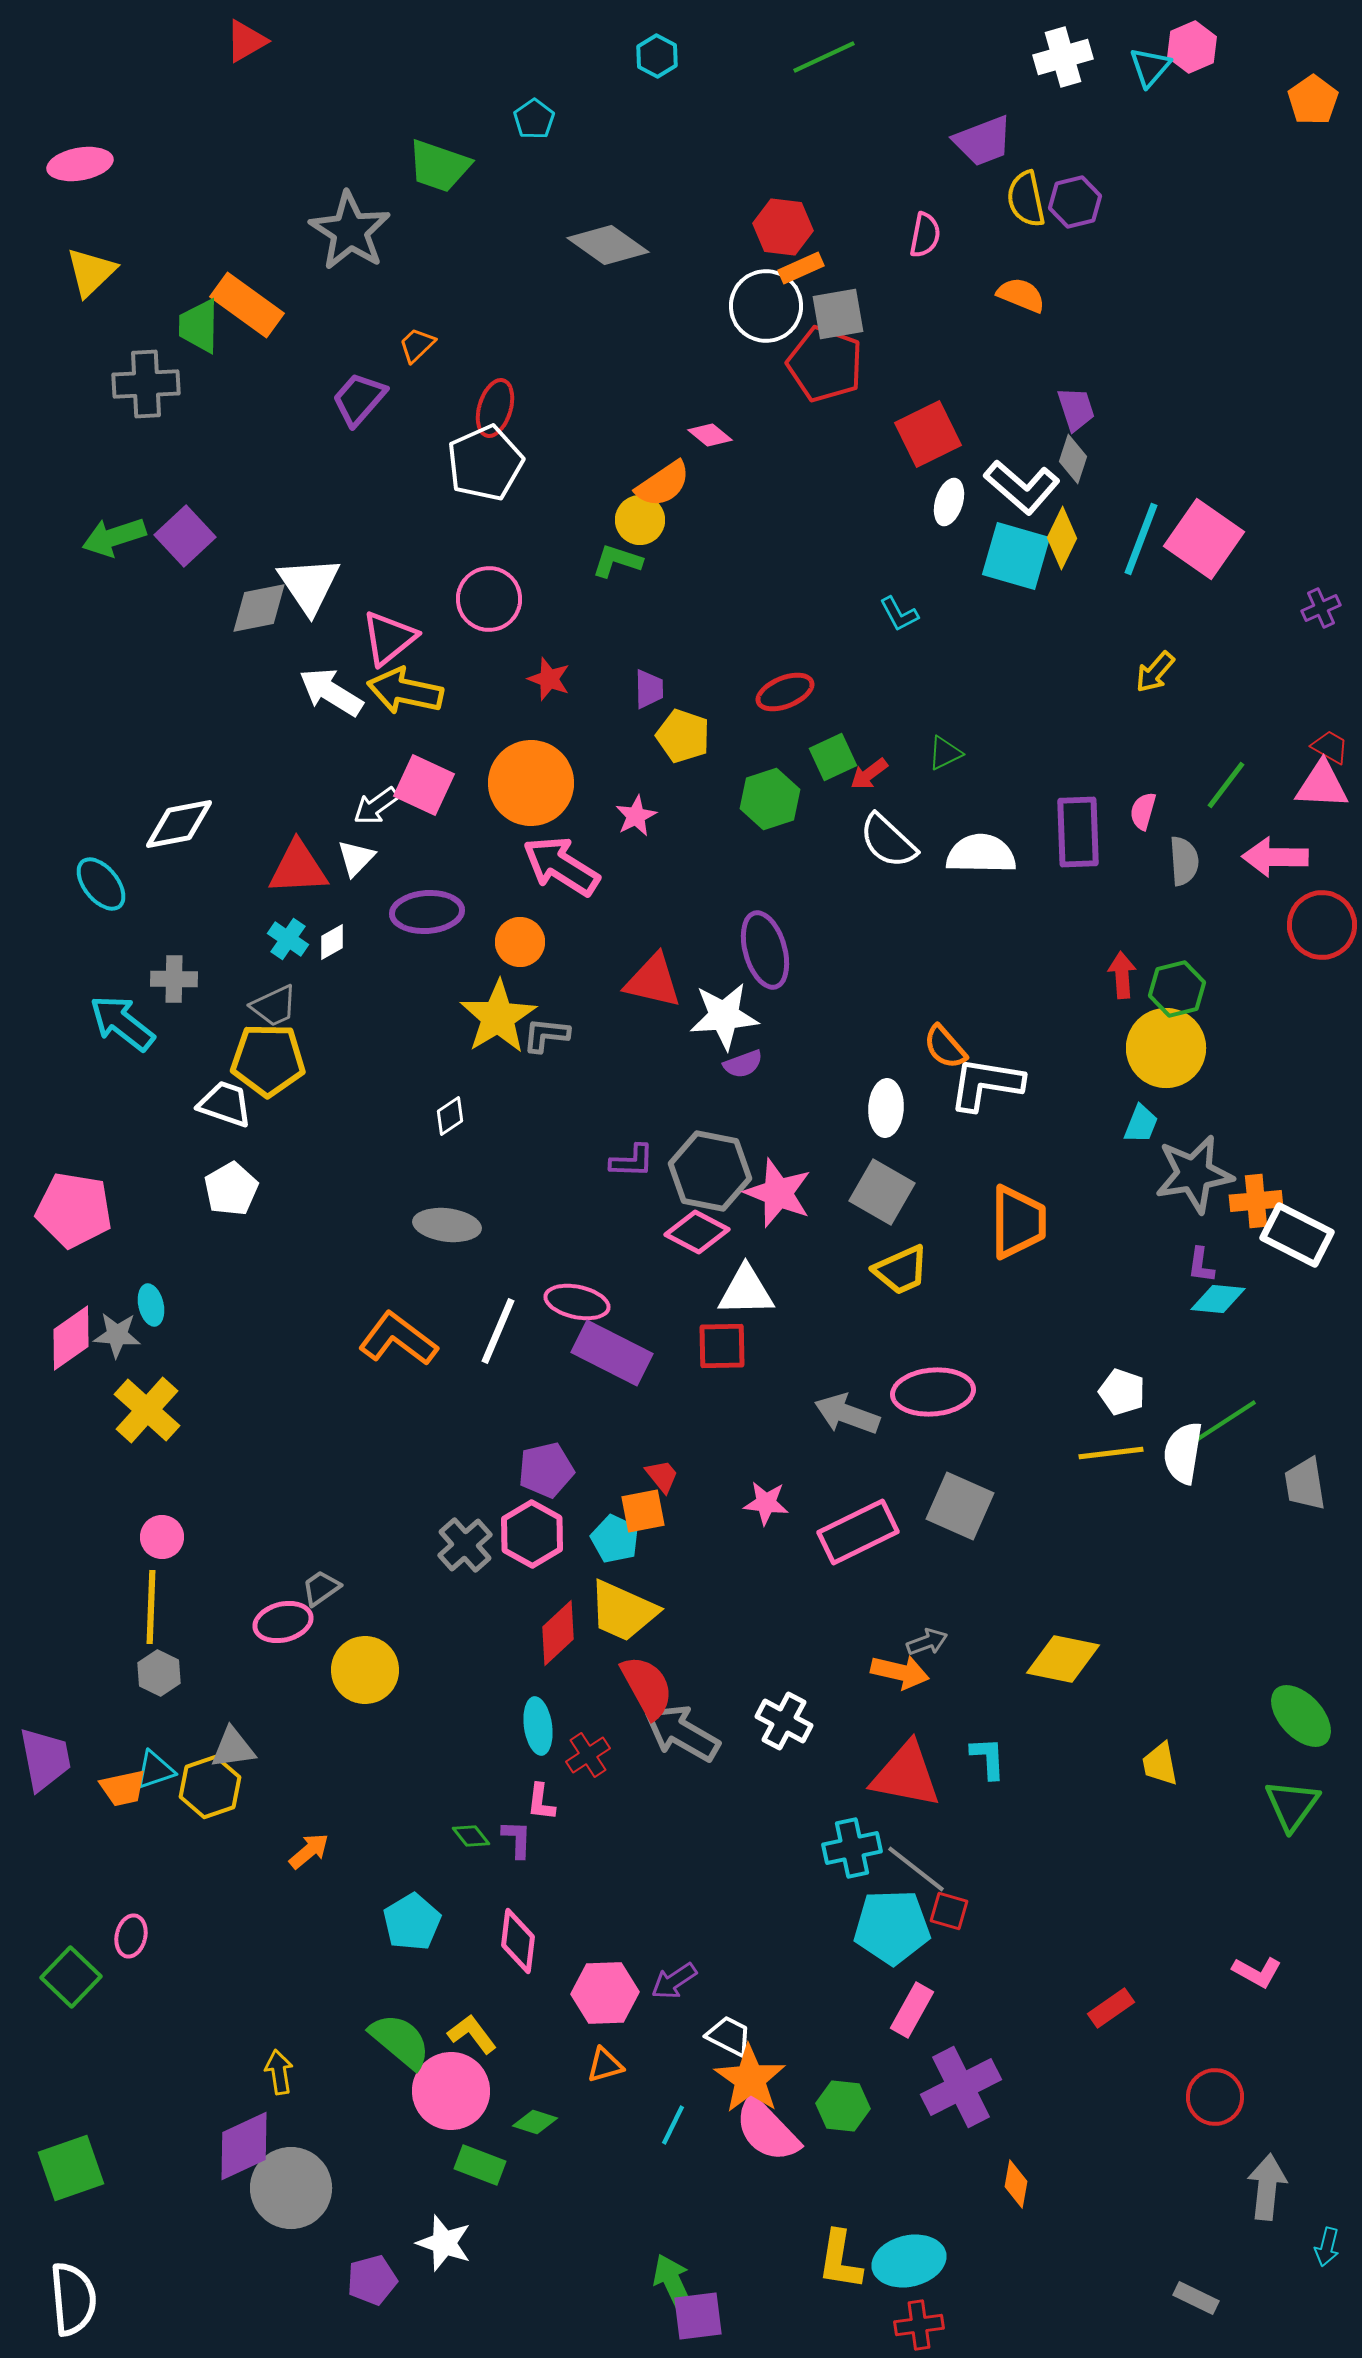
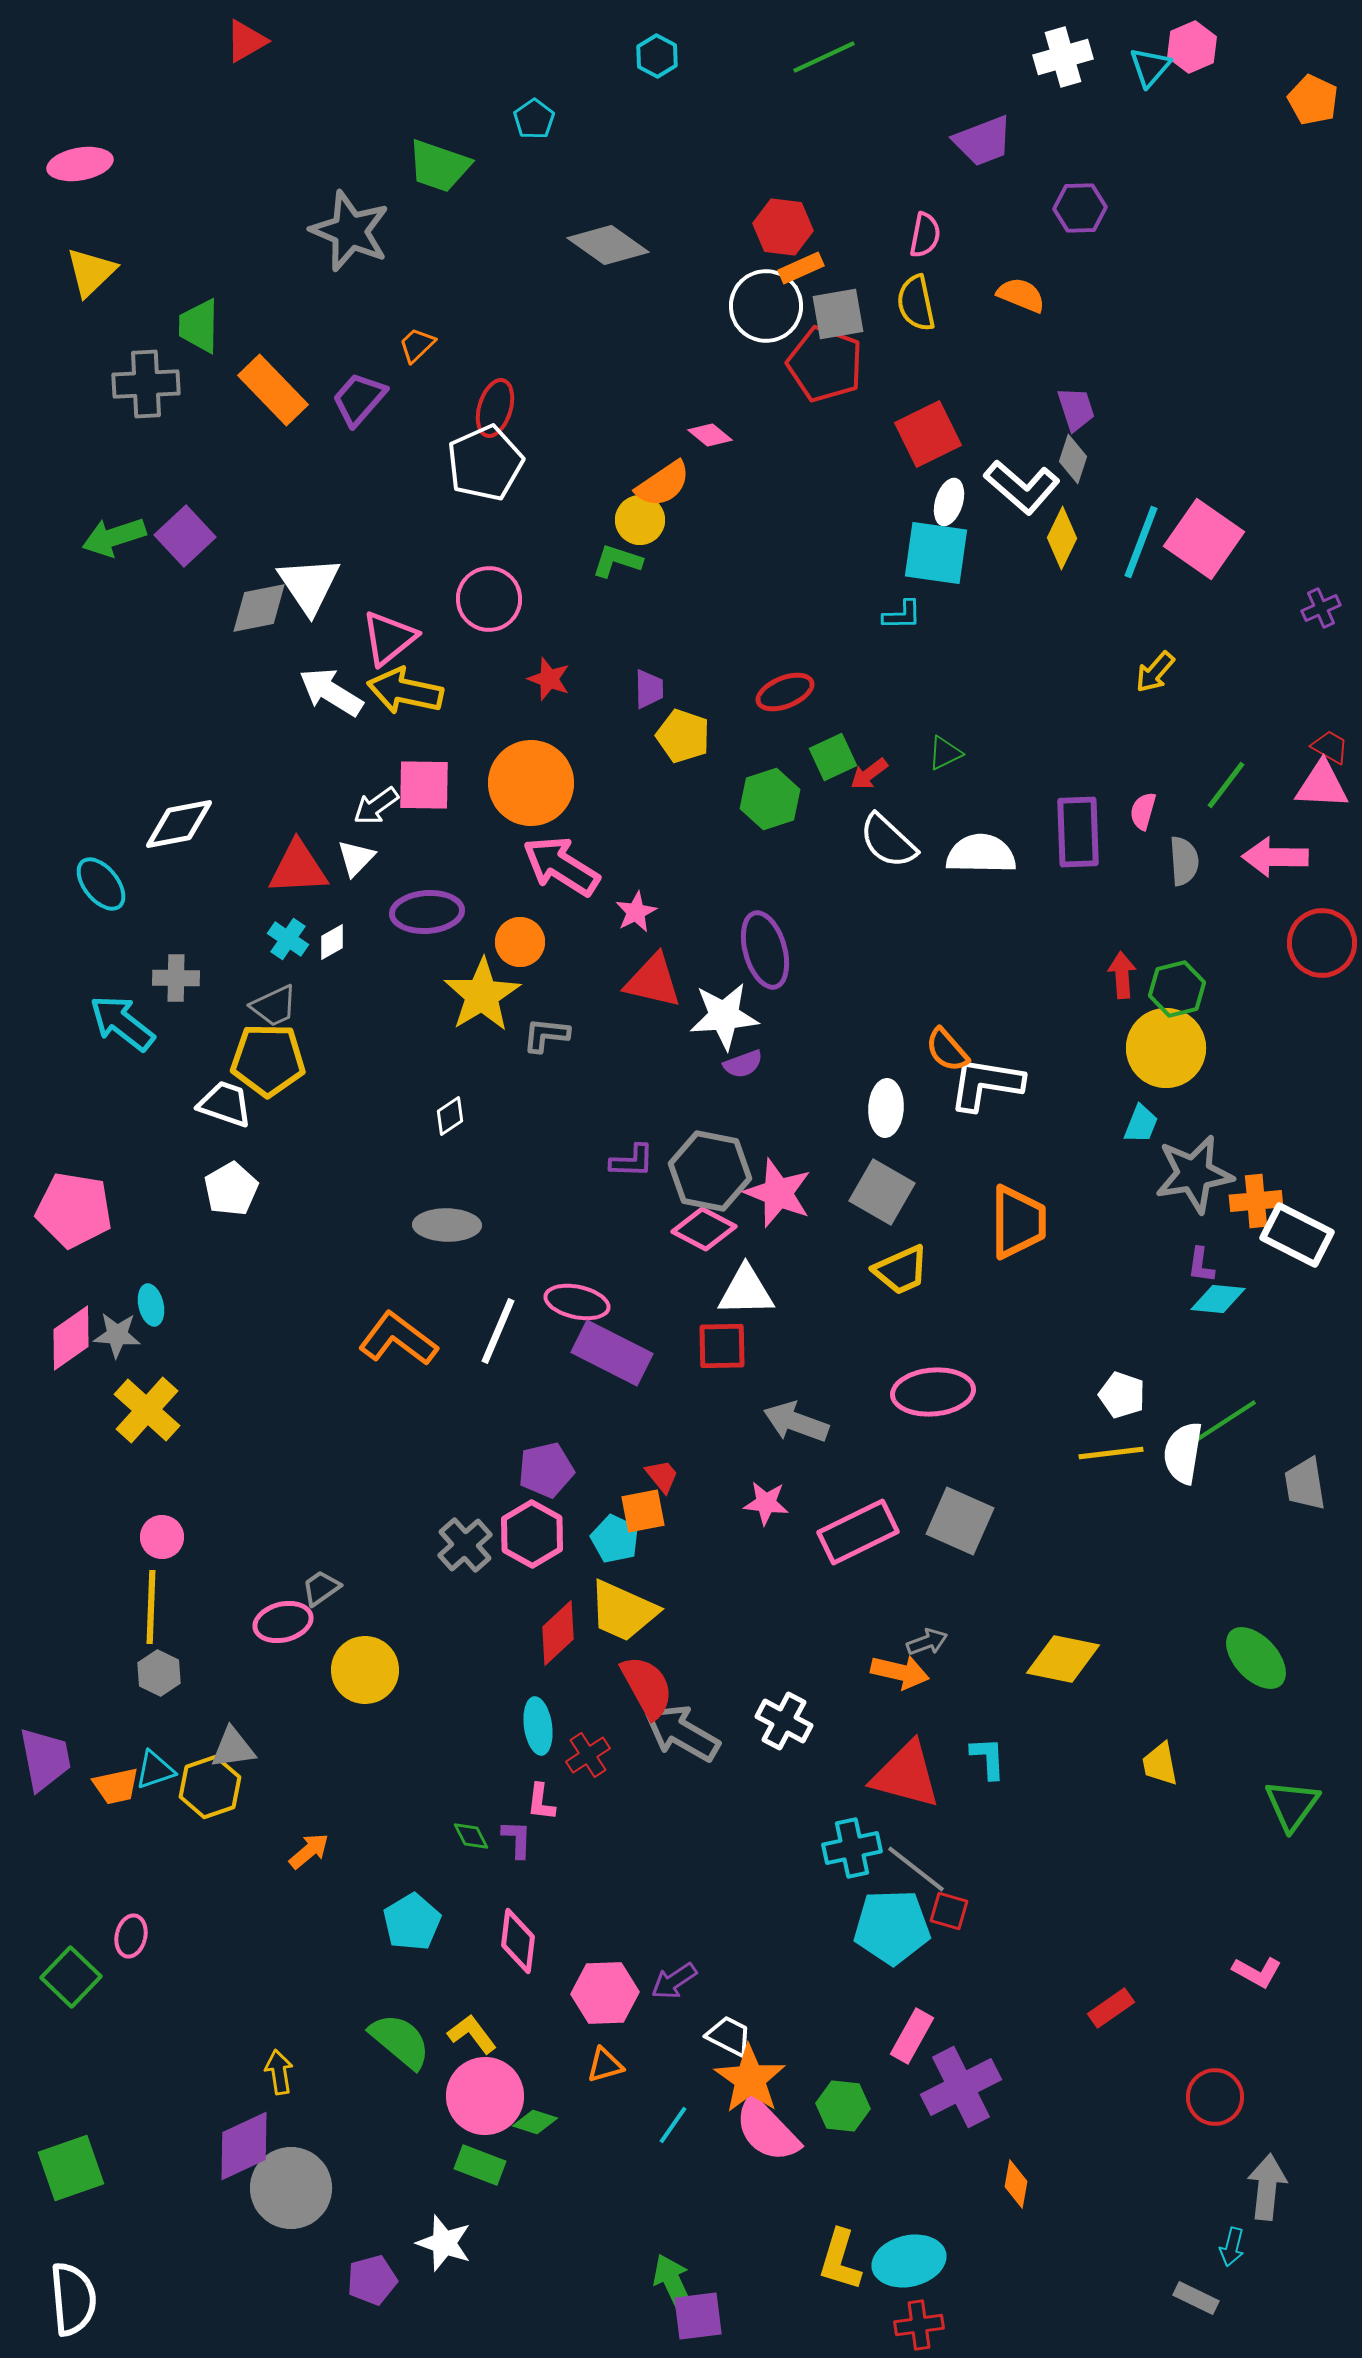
orange pentagon at (1313, 100): rotated 12 degrees counterclockwise
yellow semicircle at (1026, 199): moved 110 px left, 104 px down
purple hexagon at (1075, 202): moved 5 px right, 6 px down; rotated 12 degrees clockwise
gray star at (350, 231): rotated 10 degrees counterclockwise
orange rectangle at (247, 305): moved 26 px right, 85 px down; rotated 10 degrees clockwise
cyan line at (1141, 539): moved 3 px down
cyan square at (1016, 556): moved 80 px left, 3 px up; rotated 8 degrees counterclockwise
cyan L-shape at (899, 614): moved 3 px right, 1 px down; rotated 63 degrees counterclockwise
pink square at (424, 785): rotated 24 degrees counterclockwise
pink star at (636, 816): moved 96 px down
red circle at (1322, 925): moved 18 px down
gray cross at (174, 979): moved 2 px right, 1 px up
yellow star at (498, 1017): moved 16 px left, 22 px up
orange semicircle at (945, 1047): moved 2 px right, 3 px down
gray ellipse at (447, 1225): rotated 6 degrees counterclockwise
pink diamond at (697, 1232): moved 7 px right, 3 px up
white pentagon at (1122, 1392): moved 3 px down
gray arrow at (847, 1414): moved 51 px left, 8 px down
gray square at (960, 1506): moved 15 px down
green ellipse at (1301, 1716): moved 45 px left, 58 px up
red triangle at (906, 1775): rotated 4 degrees clockwise
orange trapezoid at (123, 1788): moved 7 px left, 2 px up
green diamond at (471, 1836): rotated 12 degrees clockwise
pink rectangle at (912, 2010): moved 26 px down
pink circle at (451, 2091): moved 34 px right, 5 px down
cyan line at (673, 2125): rotated 9 degrees clockwise
cyan arrow at (1327, 2247): moved 95 px left
yellow L-shape at (840, 2260): rotated 8 degrees clockwise
